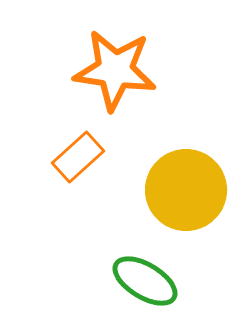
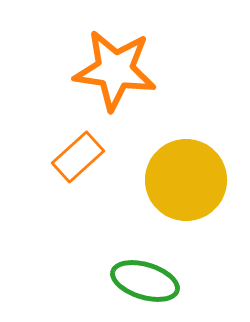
yellow circle: moved 10 px up
green ellipse: rotated 14 degrees counterclockwise
